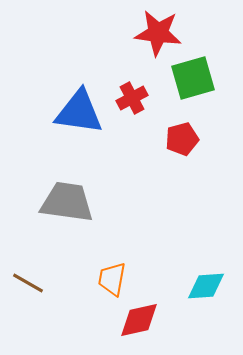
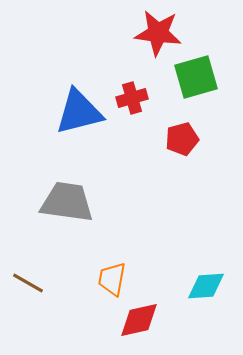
green square: moved 3 px right, 1 px up
red cross: rotated 12 degrees clockwise
blue triangle: rotated 22 degrees counterclockwise
